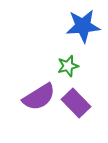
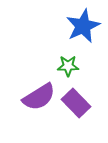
blue star: rotated 20 degrees counterclockwise
green star: rotated 15 degrees clockwise
